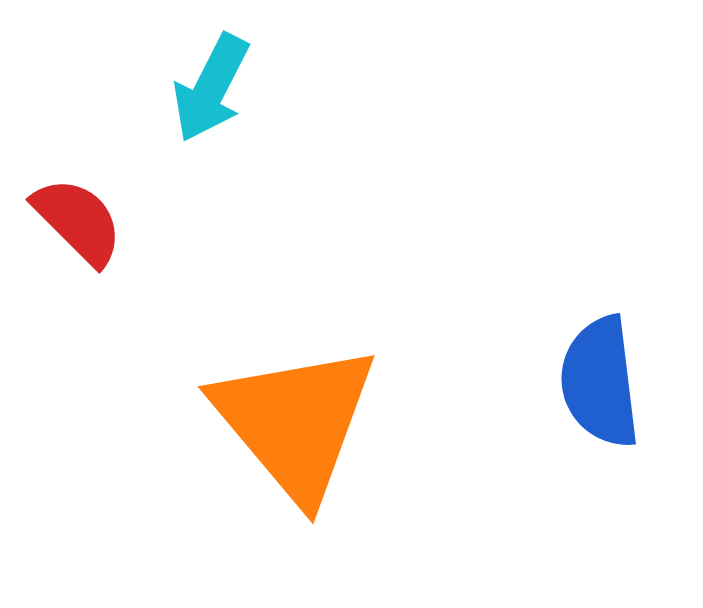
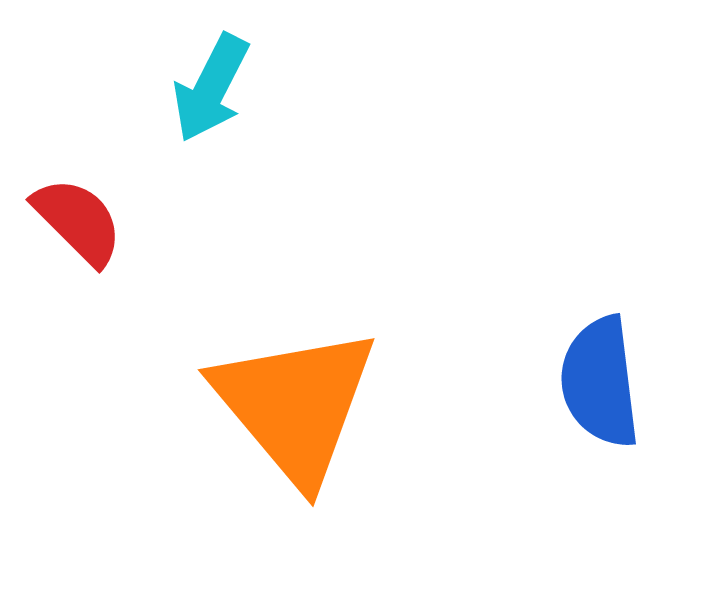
orange triangle: moved 17 px up
